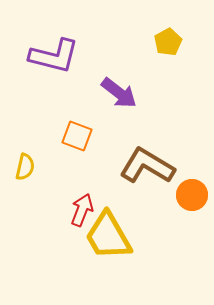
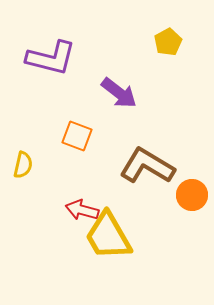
purple L-shape: moved 3 px left, 2 px down
yellow semicircle: moved 2 px left, 2 px up
red arrow: rotated 96 degrees counterclockwise
